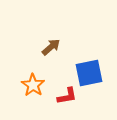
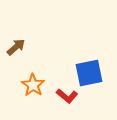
brown arrow: moved 35 px left
red L-shape: rotated 50 degrees clockwise
